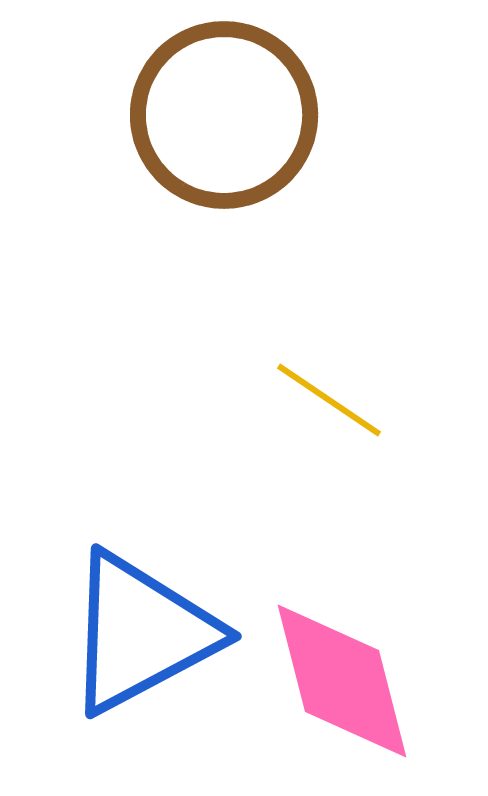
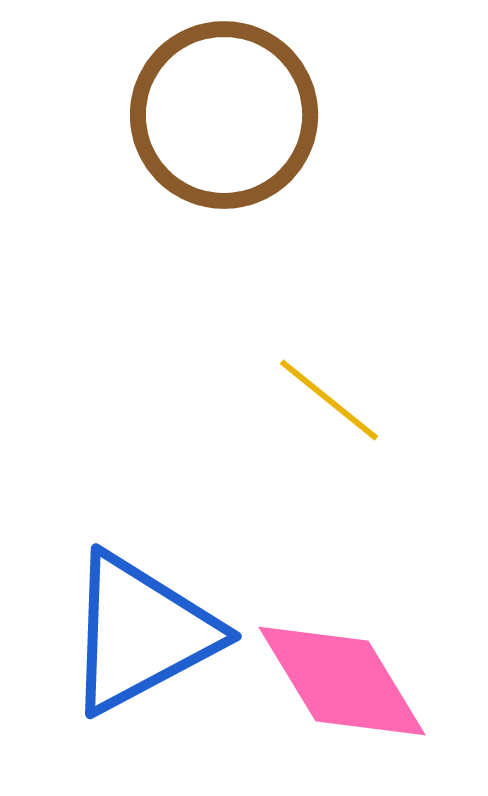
yellow line: rotated 5 degrees clockwise
pink diamond: rotated 17 degrees counterclockwise
